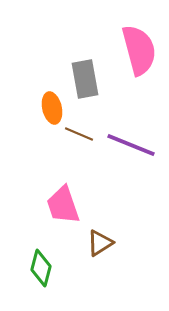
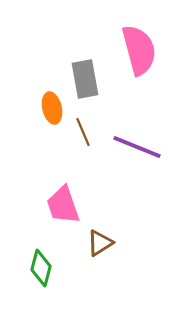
brown line: moved 4 px right, 2 px up; rotated 44 degrees clockwise
purple line: moved 6 px right, 2 px down
